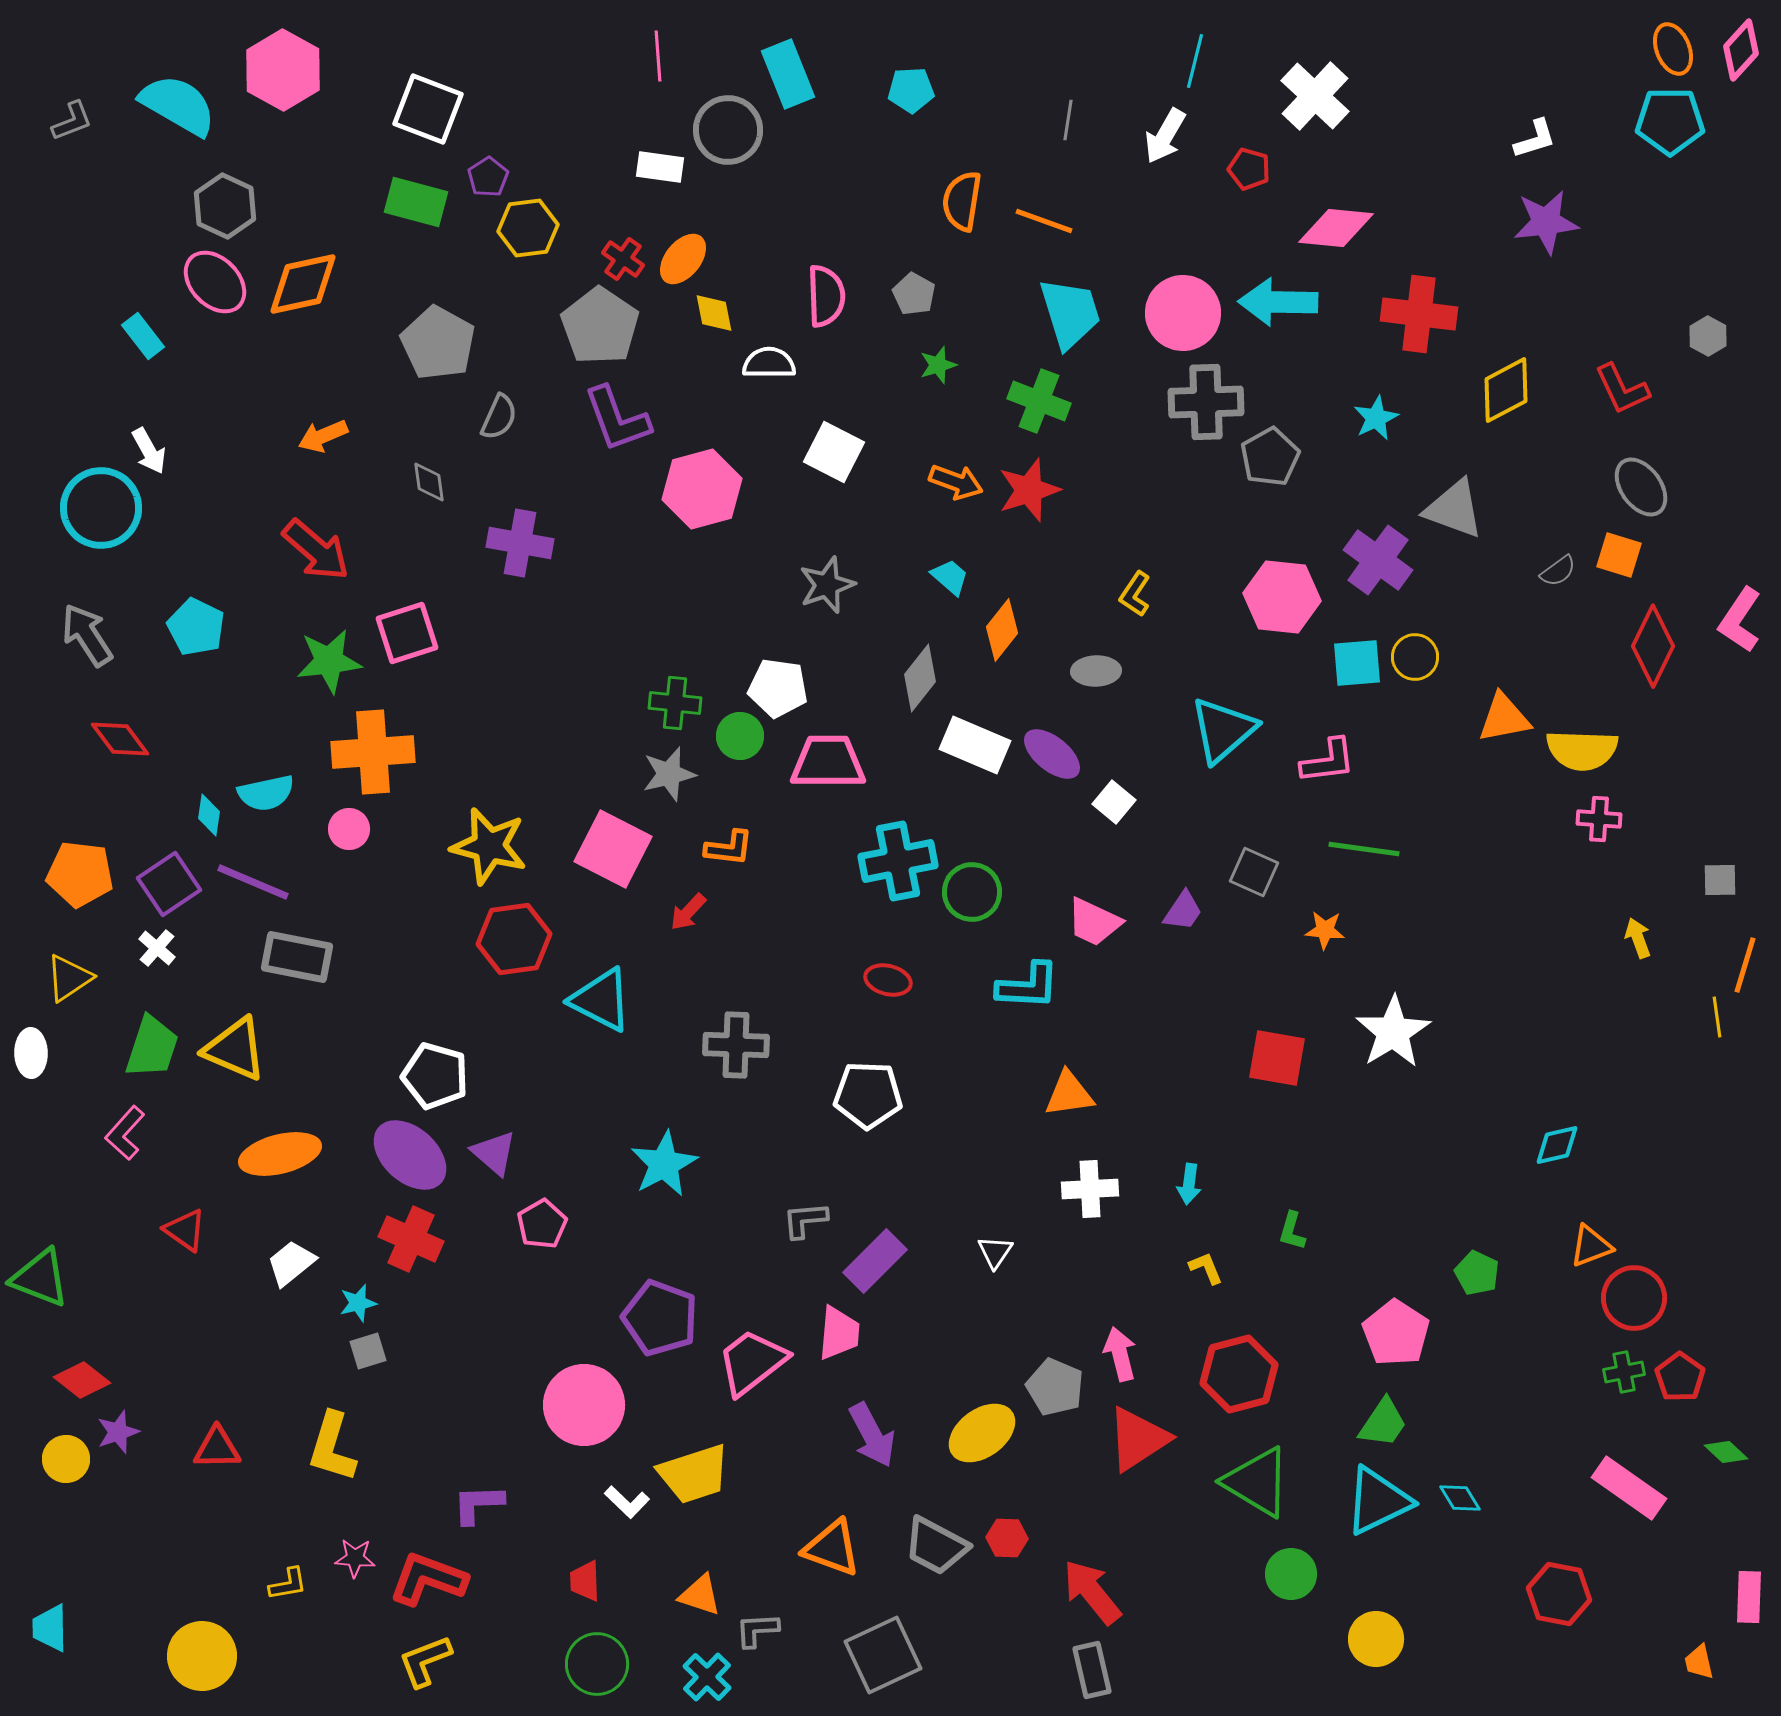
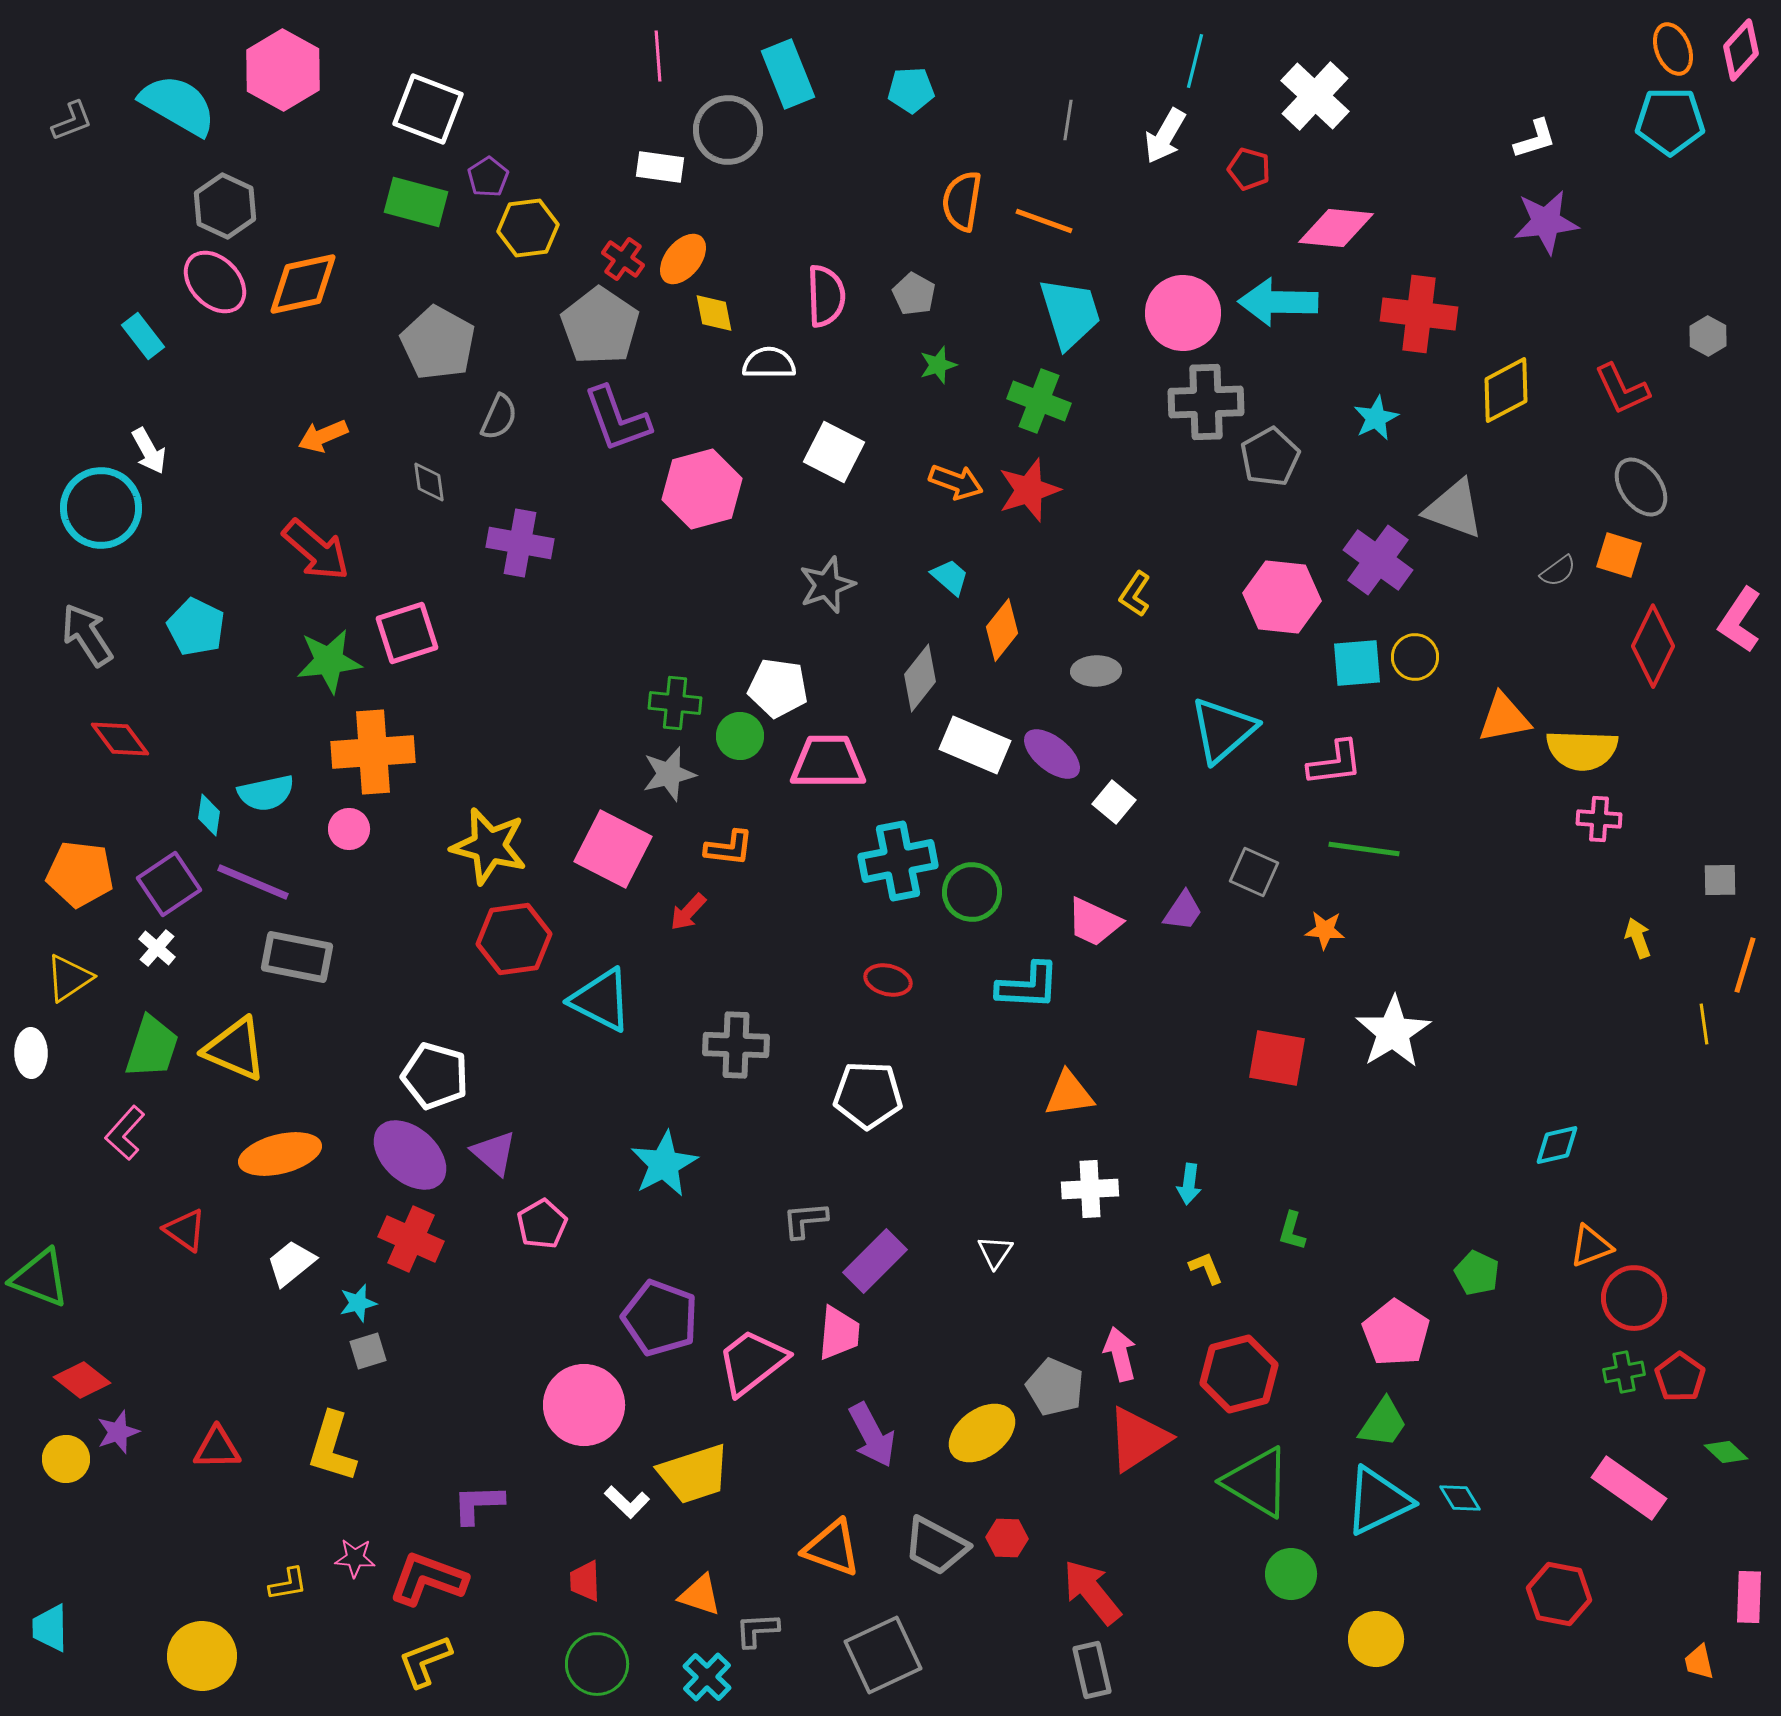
pink L-shape at (1328, 761): moved 7 px right, 2 px down
yellow line at (1717, 1017): moved 13 px left, 7 px down
